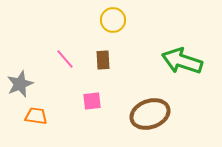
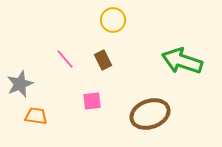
brown rectangle: rotated 24 degrees counterclockwise
